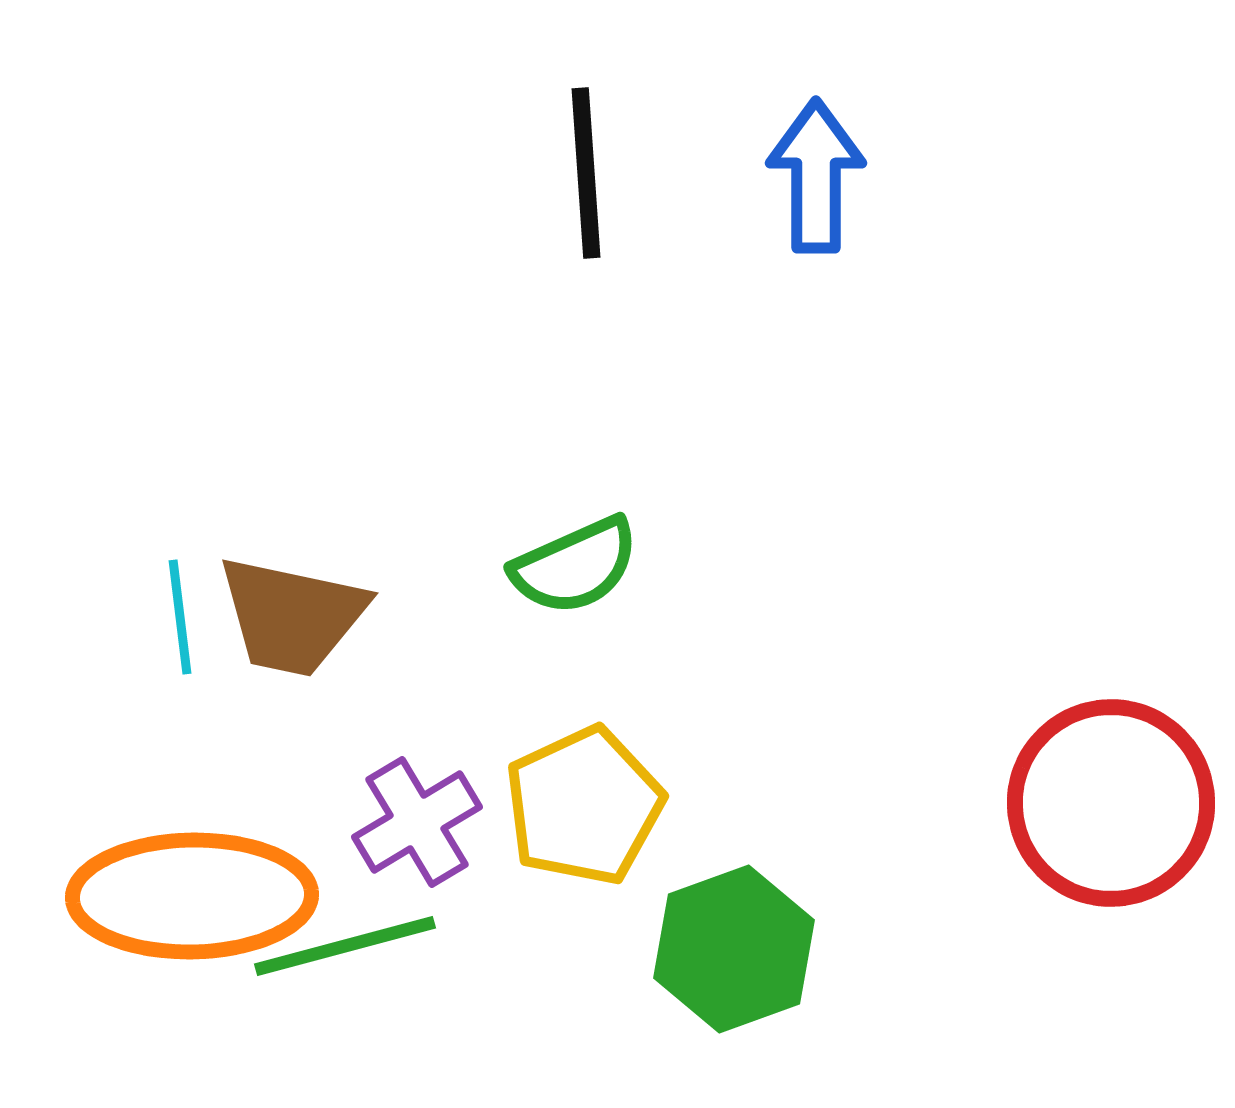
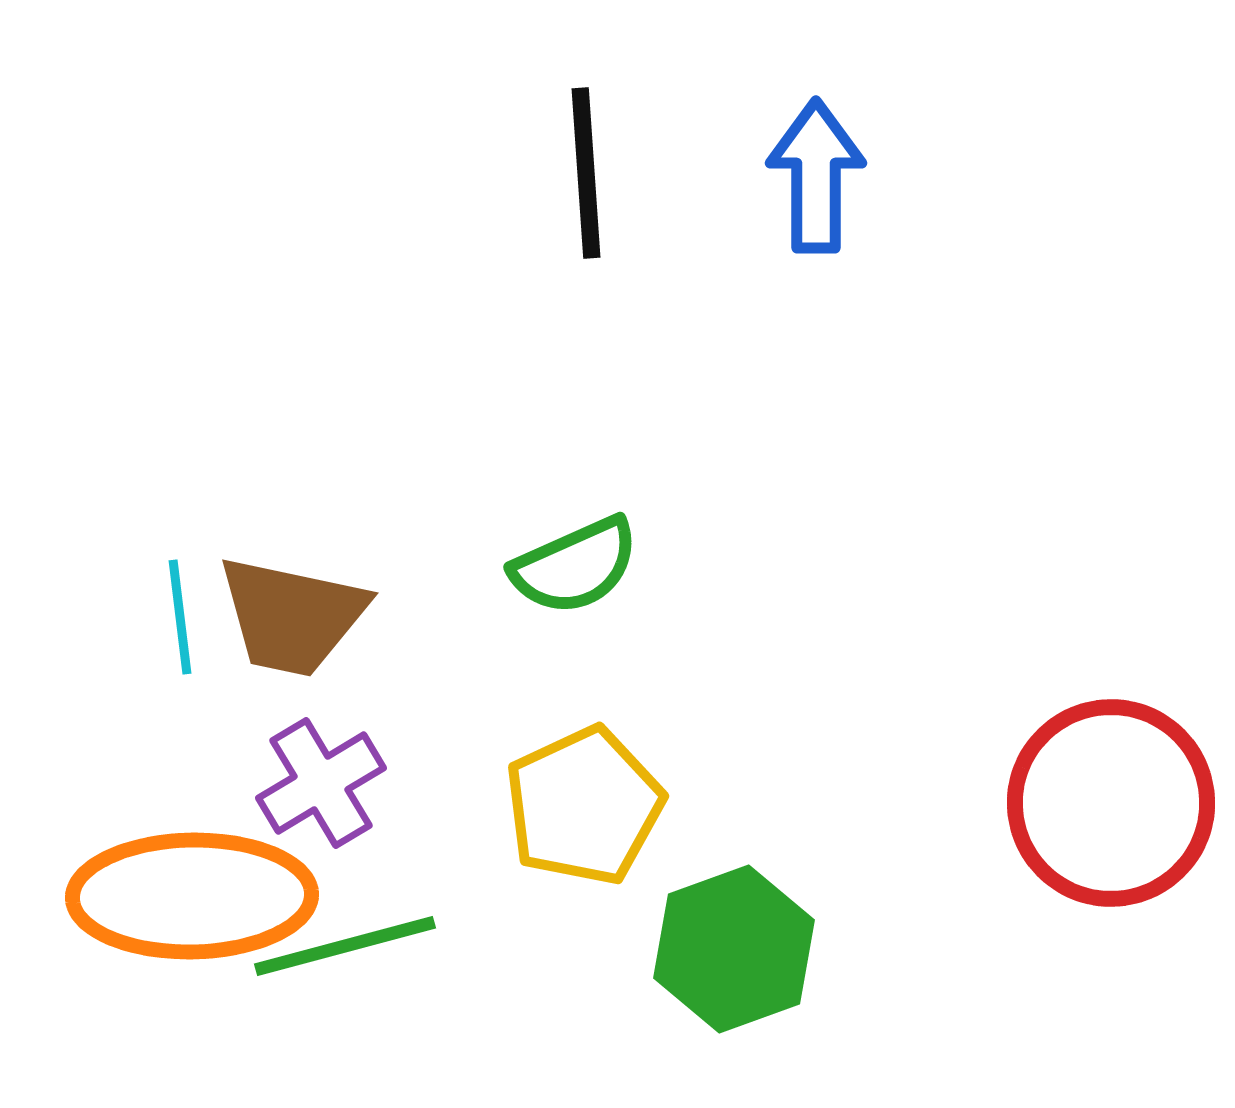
purple cross: moved 96 px left, 39 px up
